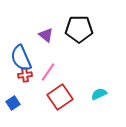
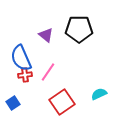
red square: moved 2 px right, 5 px down
